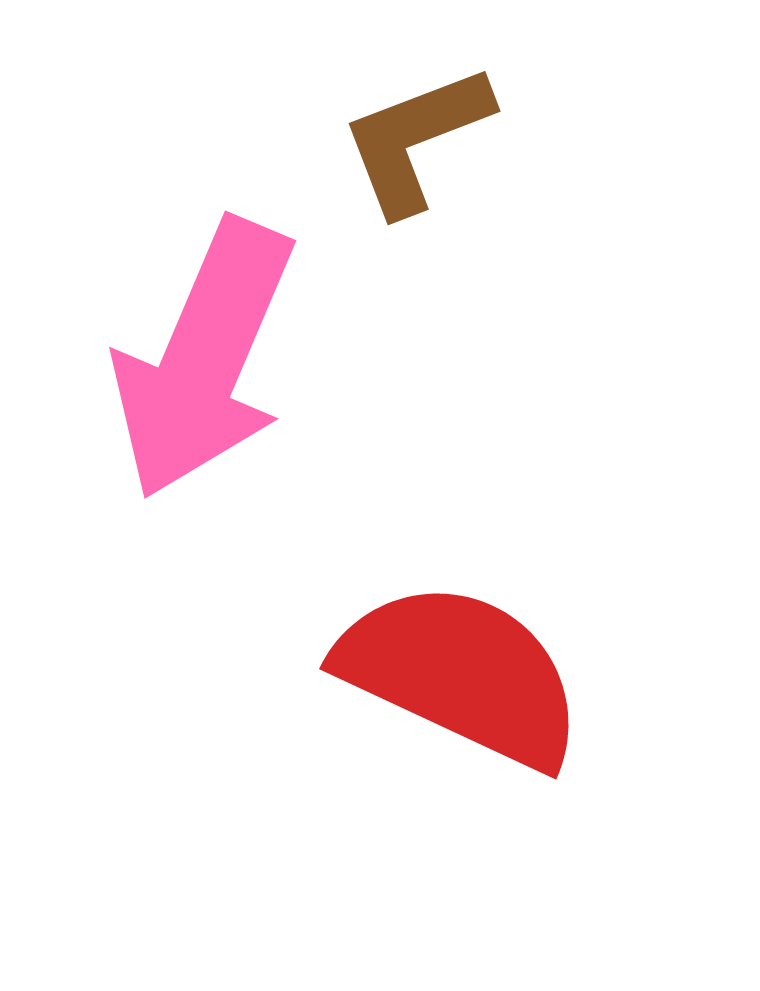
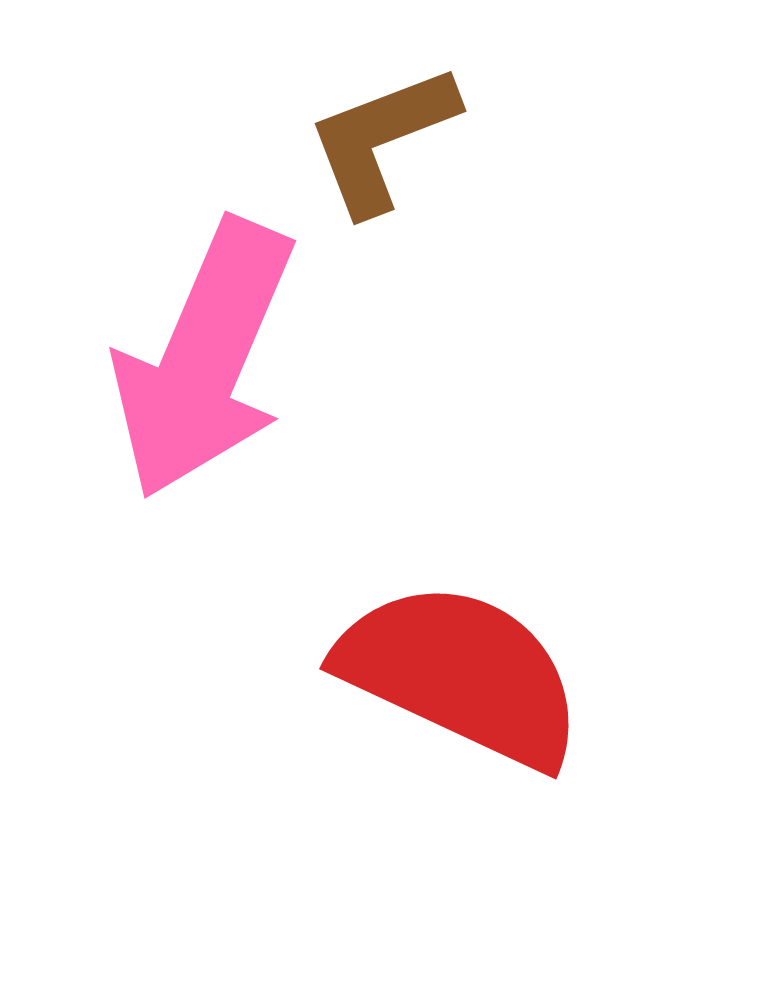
brown L-shape: moved 34 px left
